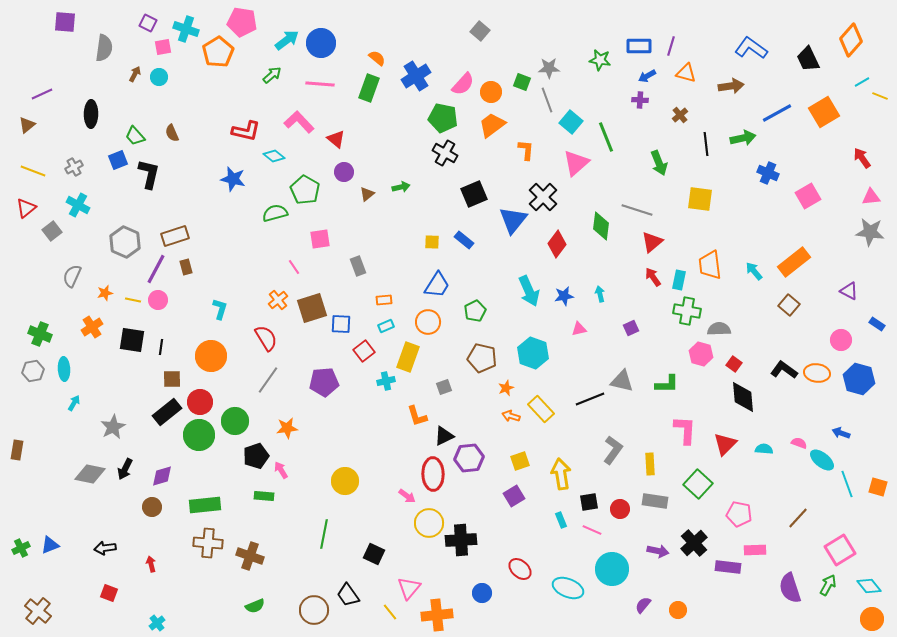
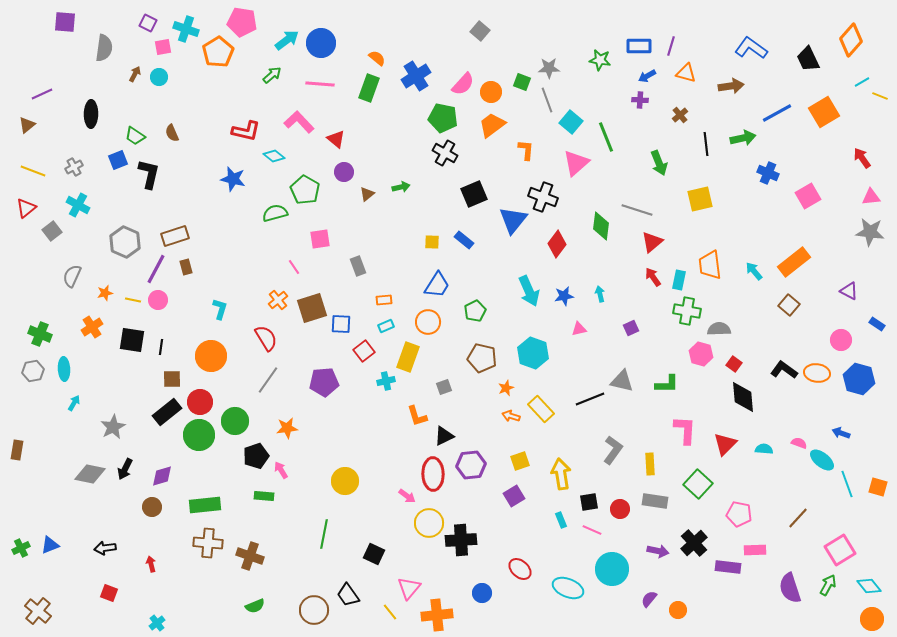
green trapezoid at (135, 136): rotated 15 degrees counterclockwise
black cross at (543, 197): rotated 24 degrees counterclockwise
yellow square at (700, 199): rotated 20 degrees counterclockwise
purple hexagon at (469, 458): moved 2 px right, 7 px down
purple semicircle at (643, 605): moved 6 px right, 6 px up
